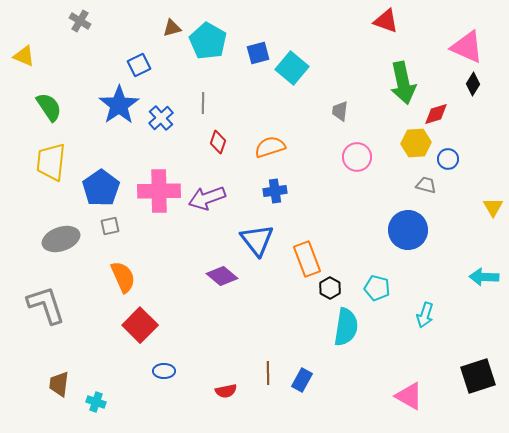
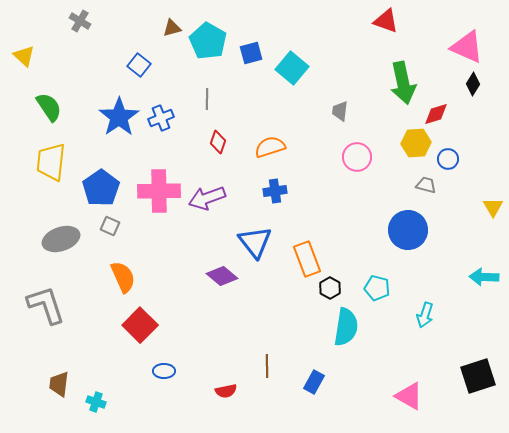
blue square at (258, 53): moved 7 px left
yellow triangle at (24, 56): rotated 20 degrees clockwise
blue square at (139, 65): rotated 25 degrees counterclockwise
gray line at (203, 103): moved 4 px right, 4 px up
blue star at (119, 105): moved 12 px down
blue cross at (161, 118): rotated 20 degrees clockwise
gray square at (110, 226): rotated 36 degrees clockwise
blue triangle at (257, 240): moved 2 px left, 2 px down
brown line at (268, 373): moved 1 px left, 7 px up
blue rectangle at (302, 380): moved 12 px right, 2 px down
